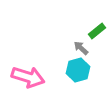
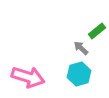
cyan hexagon: moved 1 px right, 4 px down
